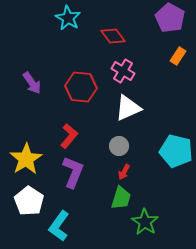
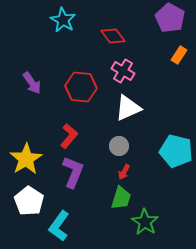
cyan star: moved 5 px left, 2 px down
orange rectangle: moved 1 px right, 1 px up
